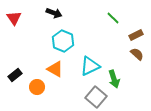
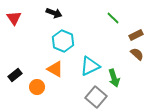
green arrow: moved 1 px up
